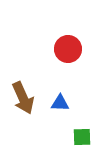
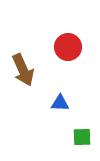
red circle: moved 2 px up
brown arrow: moved 28 px up
